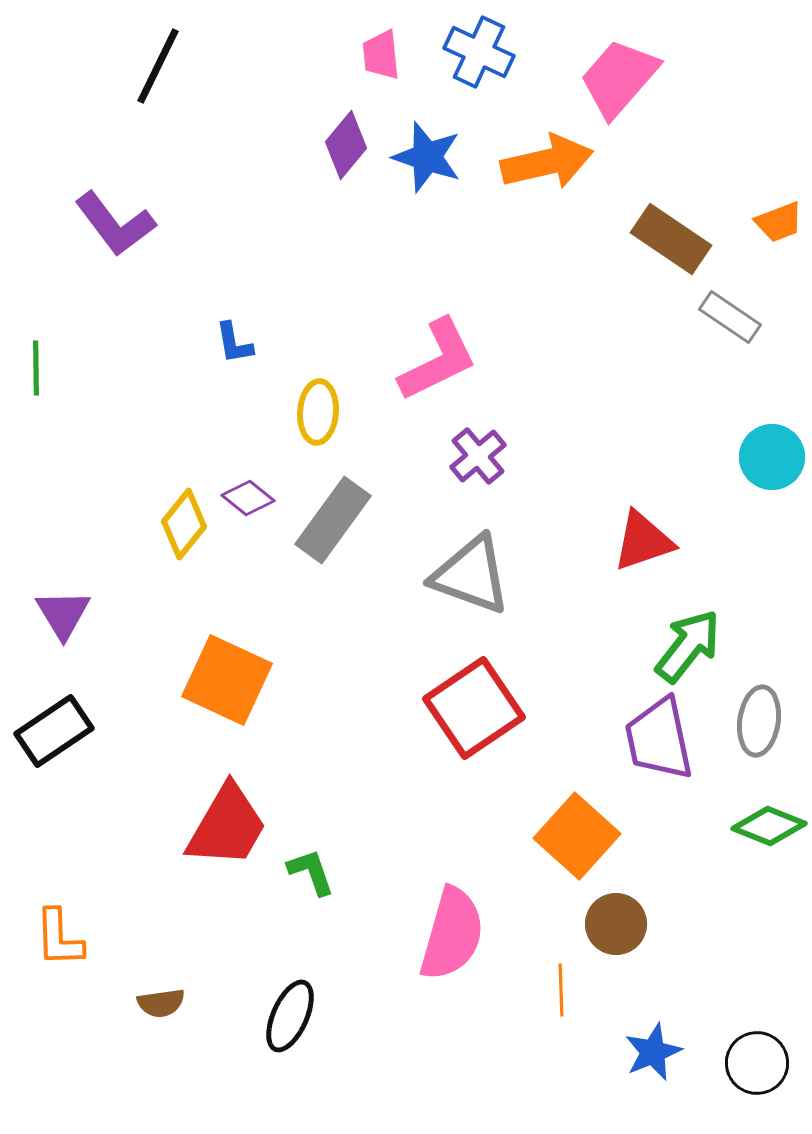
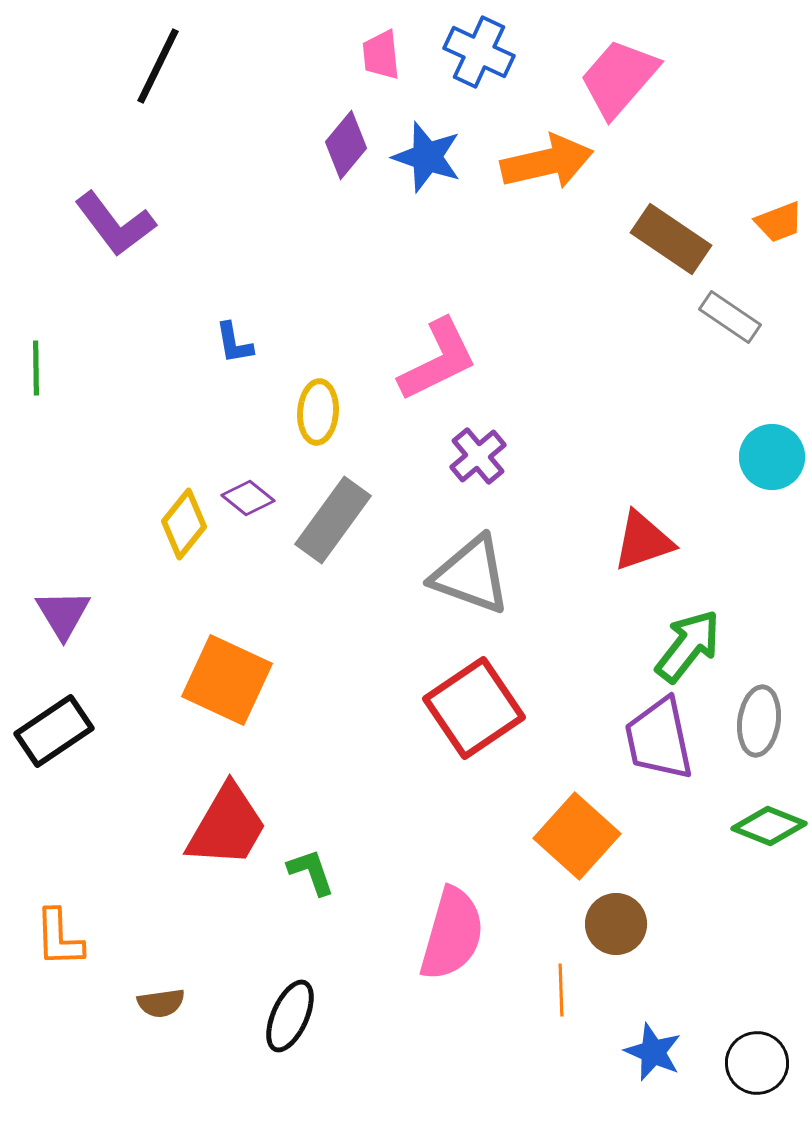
blue star at (653, 1052): rotated 26 degrees counterclockwise
